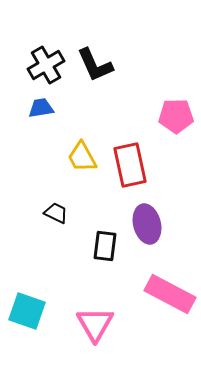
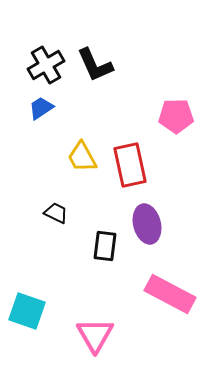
blue trapezoid: rotated 24 degrees counterclockwise
pink triangle: moved 11 px down
